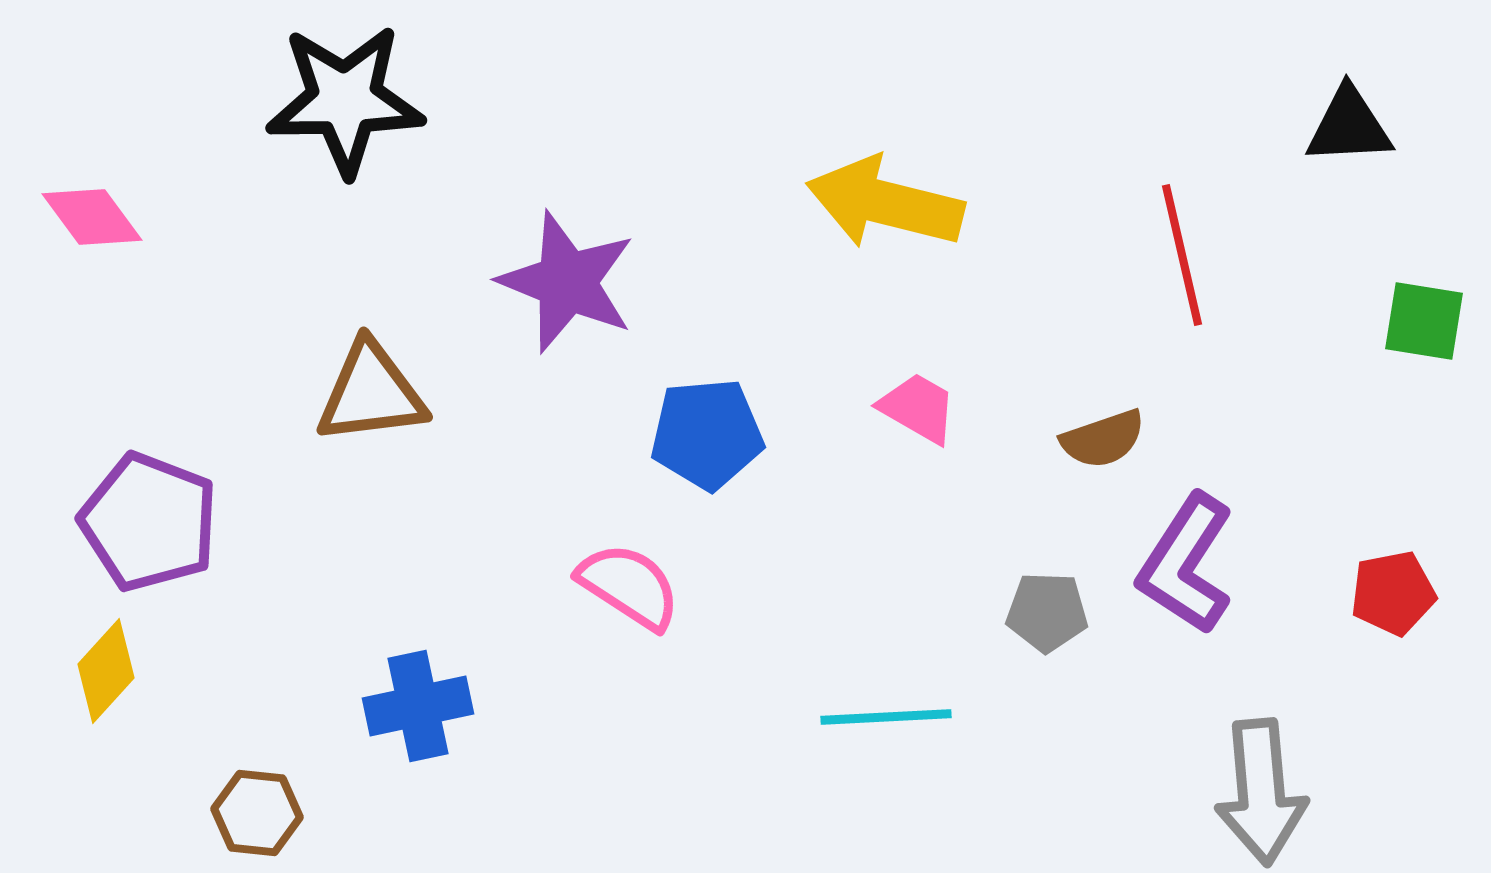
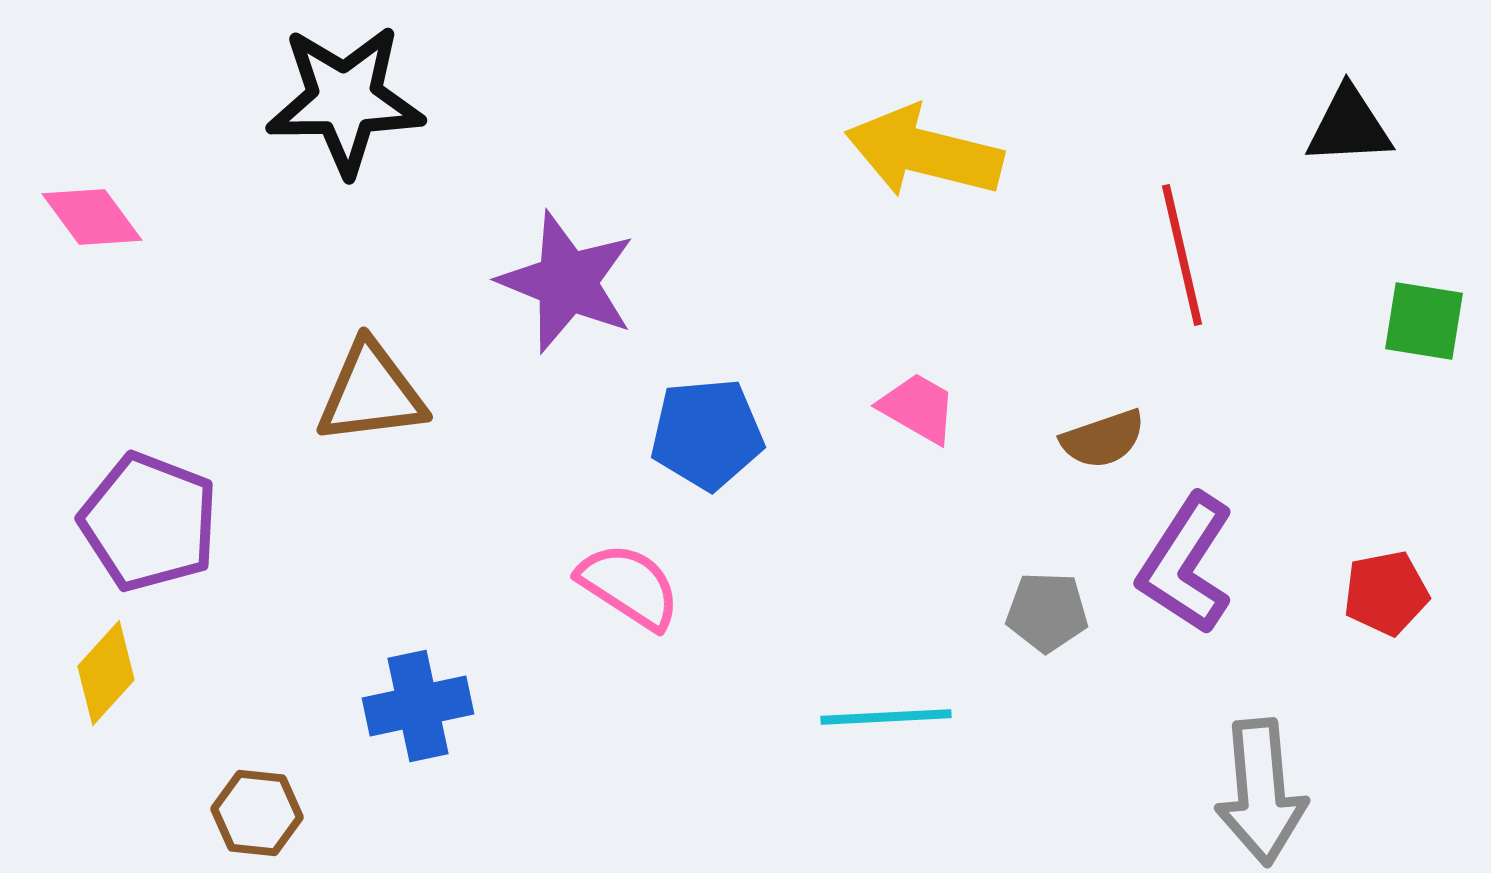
yellow arrow: moved 39 px right, 51 px up
red pentagon: moved 7 px left
yellow diamond: moved 2 px down
